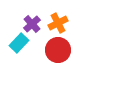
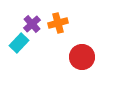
orange cross: rotated 12 degrees clockwise
red circle: moved 24 px right, 7 px down
